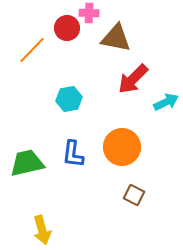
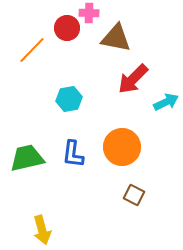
green trapezoid: moved 5 px up
